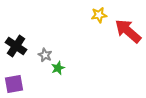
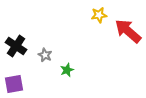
green star: moved 9 px right, 2 px down
